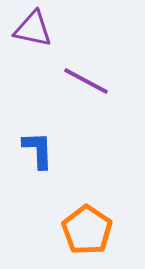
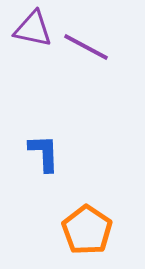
purple line: moved 34 px up
blue L-shape: moved 6 px right, 3 px down
